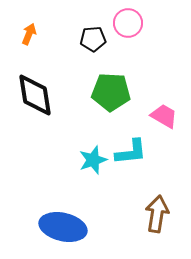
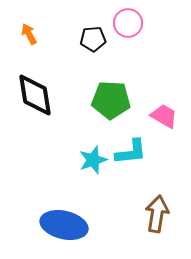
orange arrow: rotated 50 degrees counterclockwise
green pentagon: moved 8 px down
blue ellipse: moved 1 px right, 2 px up
